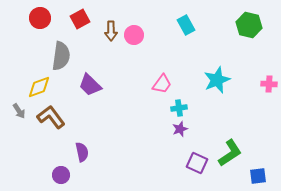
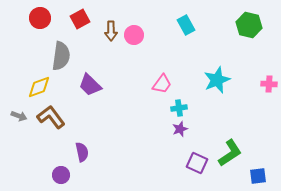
gray arrow: moved 5 px down; rotated 35 degrees counterclockwise
